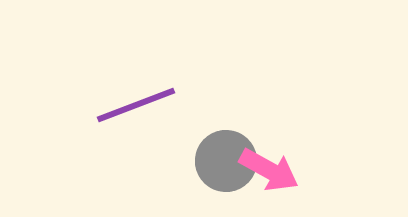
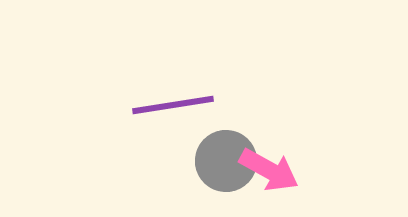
purple line: moved 37 px right; rotated 12 degrees clockwise
